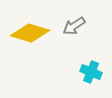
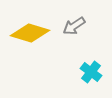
cyan cross: rotated 15 degrees clockwise
